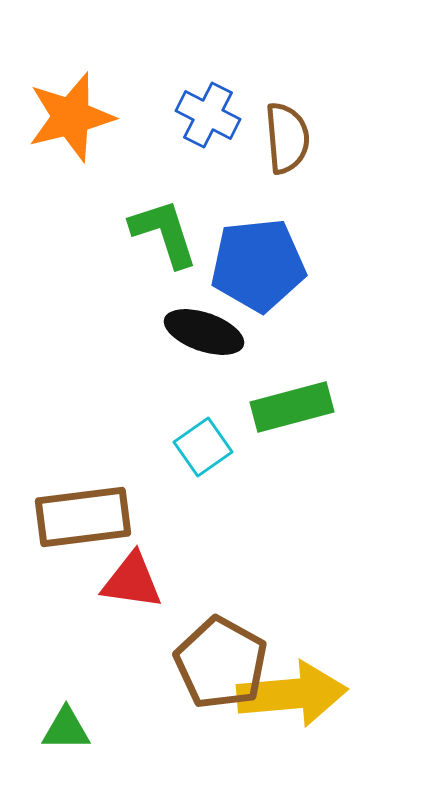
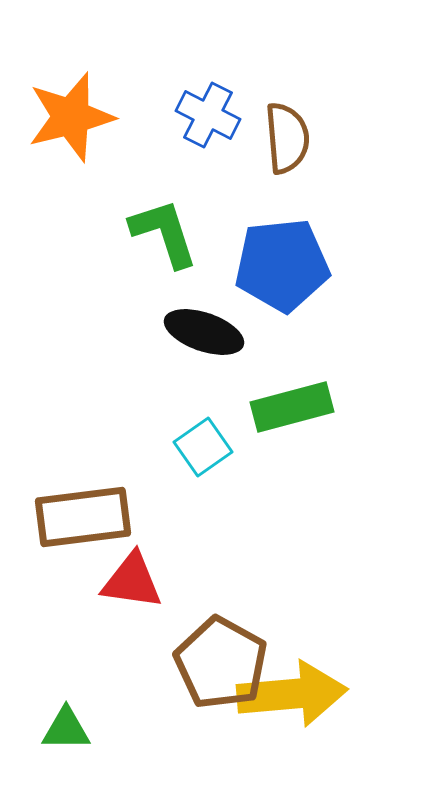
blue pentagon: moved 24 px right
